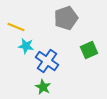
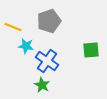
gray pentagon: moved 17 px left, 3 px down
yellow line: moved 3 px left
green square: moved 2 px right; rotated 18 degrees clockwise
green star: moved 1 px left, 2 px up
